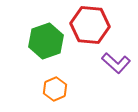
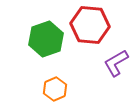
green hexagon: moved 2 px up
purple L-shape: rotated 108 degrees clockwise
